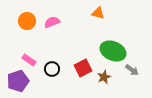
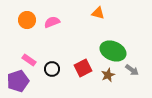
orange circle: moved 1 px up
brown star: moved 4 px right, 2 px up
